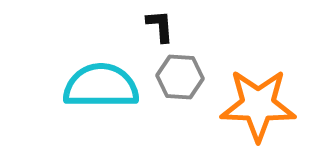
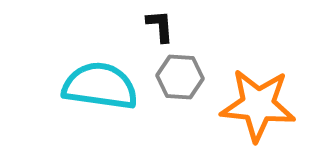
cyan semicircle: moved 1 px left; rotated 8 degrees clockwise
orange star: rotated 4 degrees clockwise
